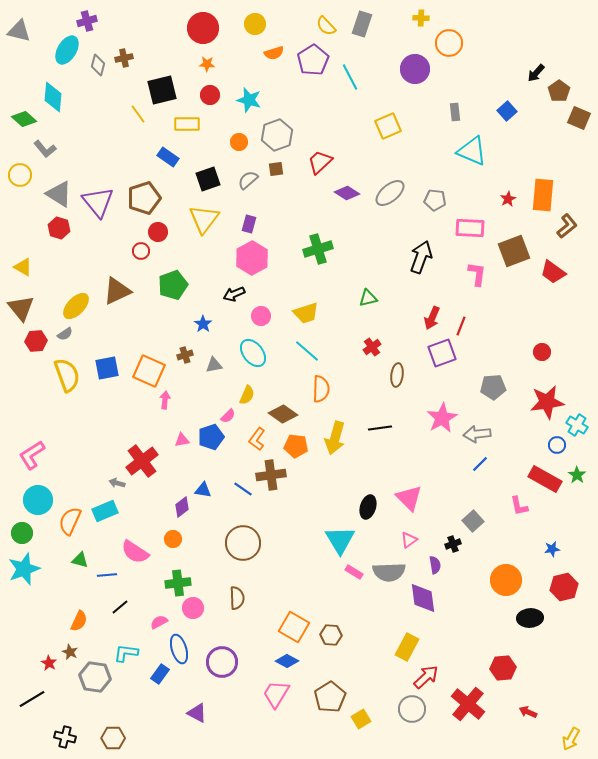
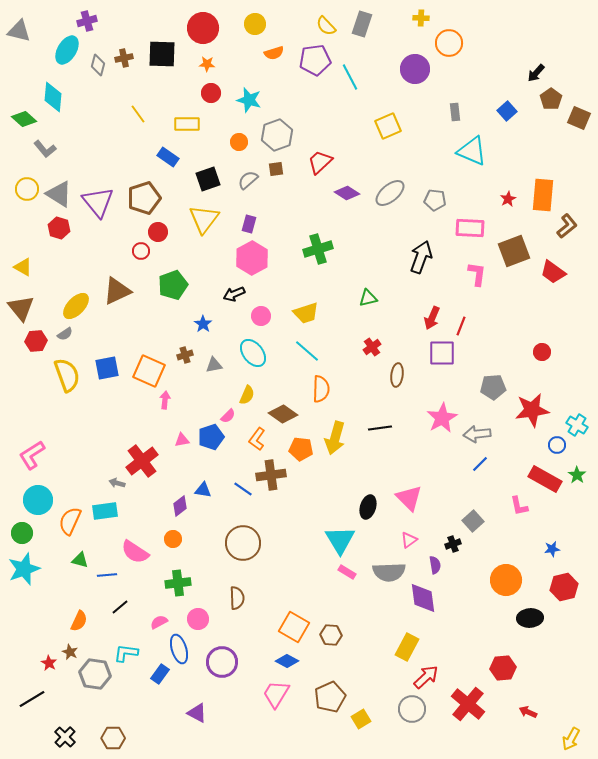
purple pentagon at (313, 60): moved 2 px right; rotated 24 degrees clockwise
black square at (162, 90): moved 36 px up; rotated 16 degrees clockwise
brown pentagon at (559, 91): moved 8 px left, 8 px down
red circle at (210, 95): moved 1 px right, 2 px up
yellow circle at (20, 175): moved 7 px right, 14 px down
purple square at (442, 353): rotated 20 degrees clockwise
red star at (547, 402): moved 15 px left, 8 px down
orange pentagon at (296, 446): moved 5 px right, 3 px down
purple diamond at (182, 507): moved 2 px left, 1 px up
cyan rectangle at (105, 511): rotated 15 degrees clockwise
pink rectangle at (354, 572): moved 7 px left
pink circle at (193, 608): moved 5 px right, 11 px down
gray hexagon at (95, 677): moved 3 px up
brown pentagon at (330, 697): rotated 8 degrees clockwise
black cross at (65, 737): rotated 30 degrees clockwise
